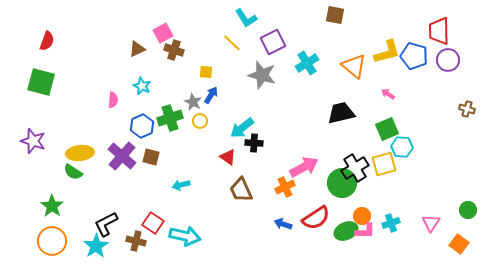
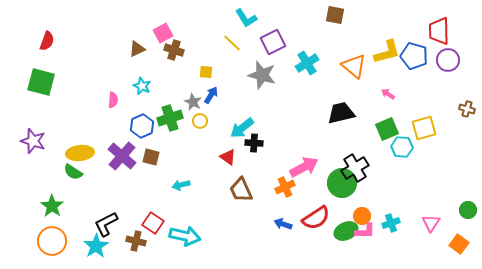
yellow square at (384, 164): moved 40 px right, 36 px up
